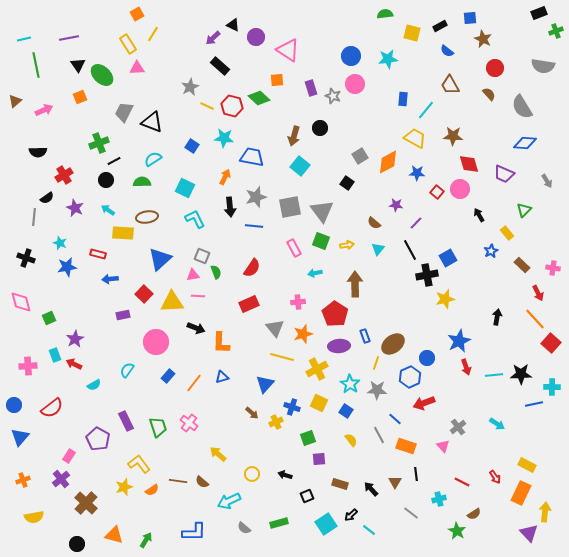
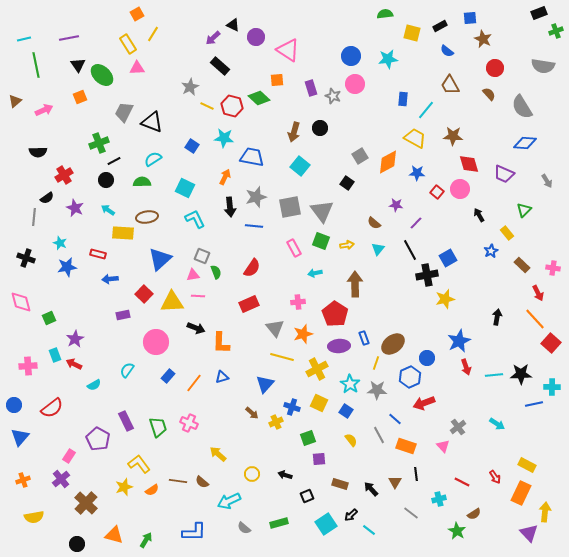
brown arrow at (294, 136): moved 4 px up
blue rectangle at (365, 336): moved 1 px left, 2 px down
pink cross at (189, 423): rotated 12 degrees counterclockwise
